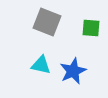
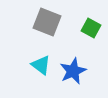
green square: rotated 24 degrees clockwise
cyan triangle: rotated 25 degrees clockwise
